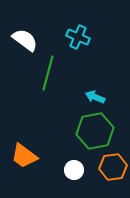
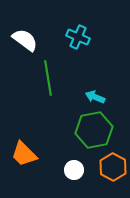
green line: moved 5 px down; rotated 24 degrees counterclockwise
green hexagon: moved 1 px left, 1 px up
orange trapezoid: moved 2 px up; rotated 8 degrees clockwise
orange hexagon: rotated 24 degrees counterclockwise
